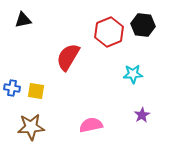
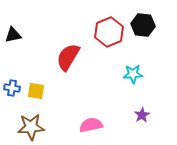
black triangle: moved 10 px left, 15 px down
